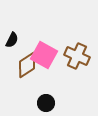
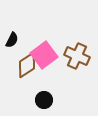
pink square: rotated 24 degrees clockwise
black circle: moved 2 px left, 3 px up
